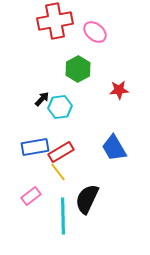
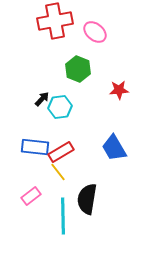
green hexagon: rotated 10 degrees counterclockwise
blue rectangle: rotated 16 degrees clockwise
black semicircle: rotated 16 degrees counterclockwise
